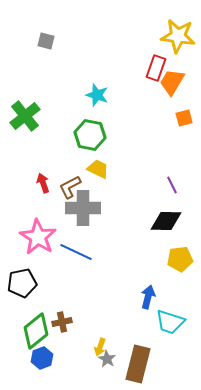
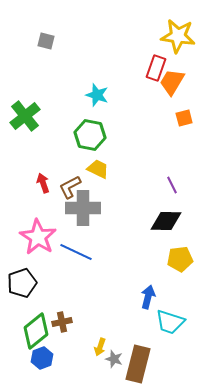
black pentagon: rotated 8 degrees counterclockwise
gray star: moved 7 px right; rotated 12 degrees counterclockwise
